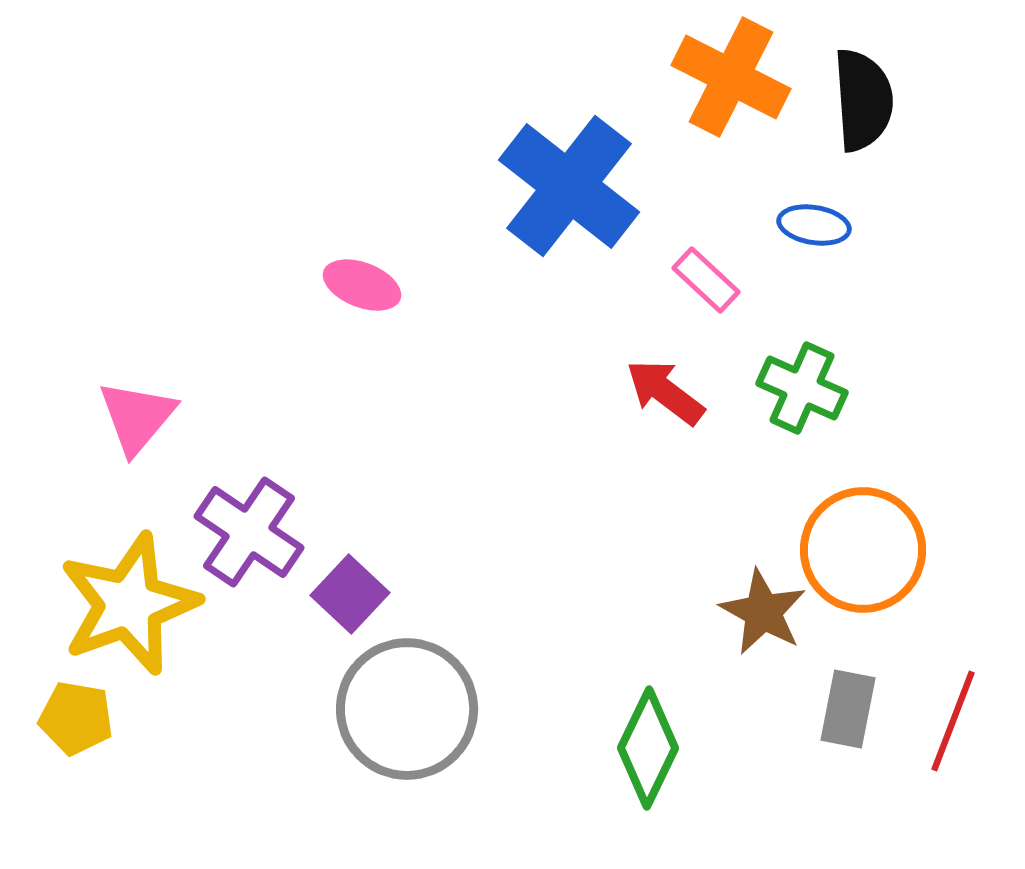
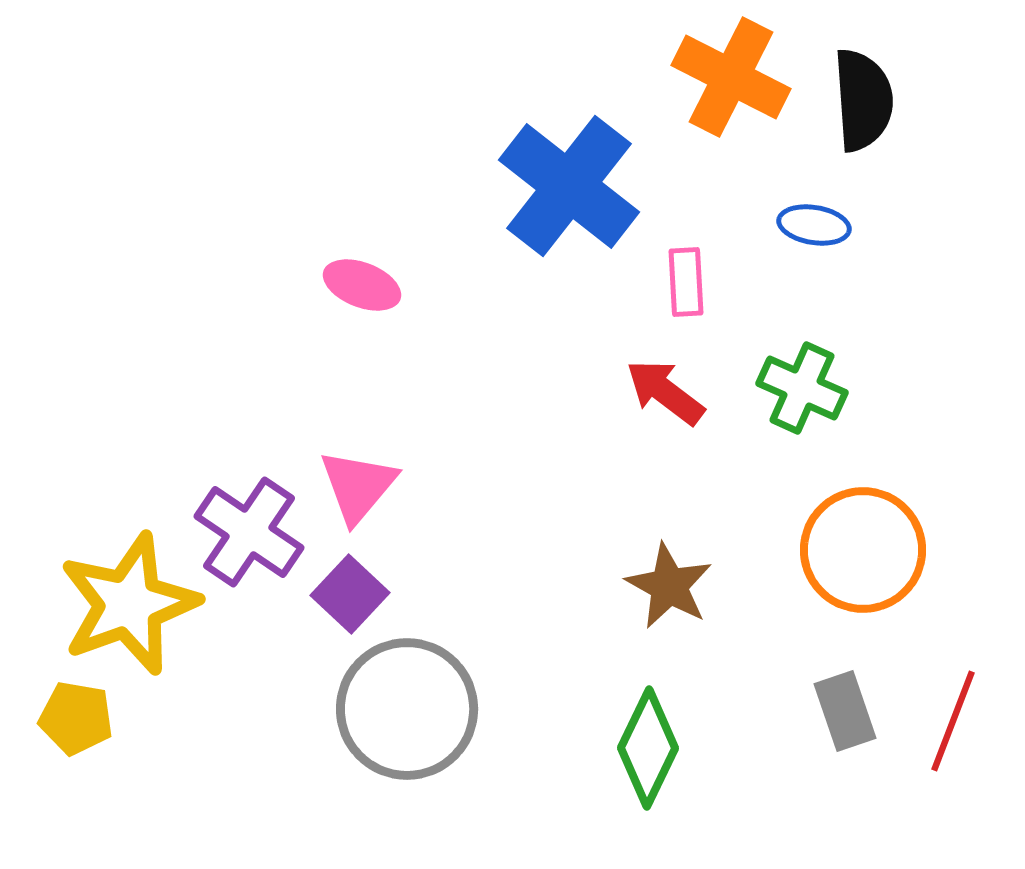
pink rectangle: moved 20 px left, 2 px down; rotated 44 degrees clockwise
pink triangle: moved 221 px right, 69 px down
brown star: moved 94 px left, 26 px up
gray rectangle: moved 3 px left, 2 px down; rotated 30 degrees counterclockwise
